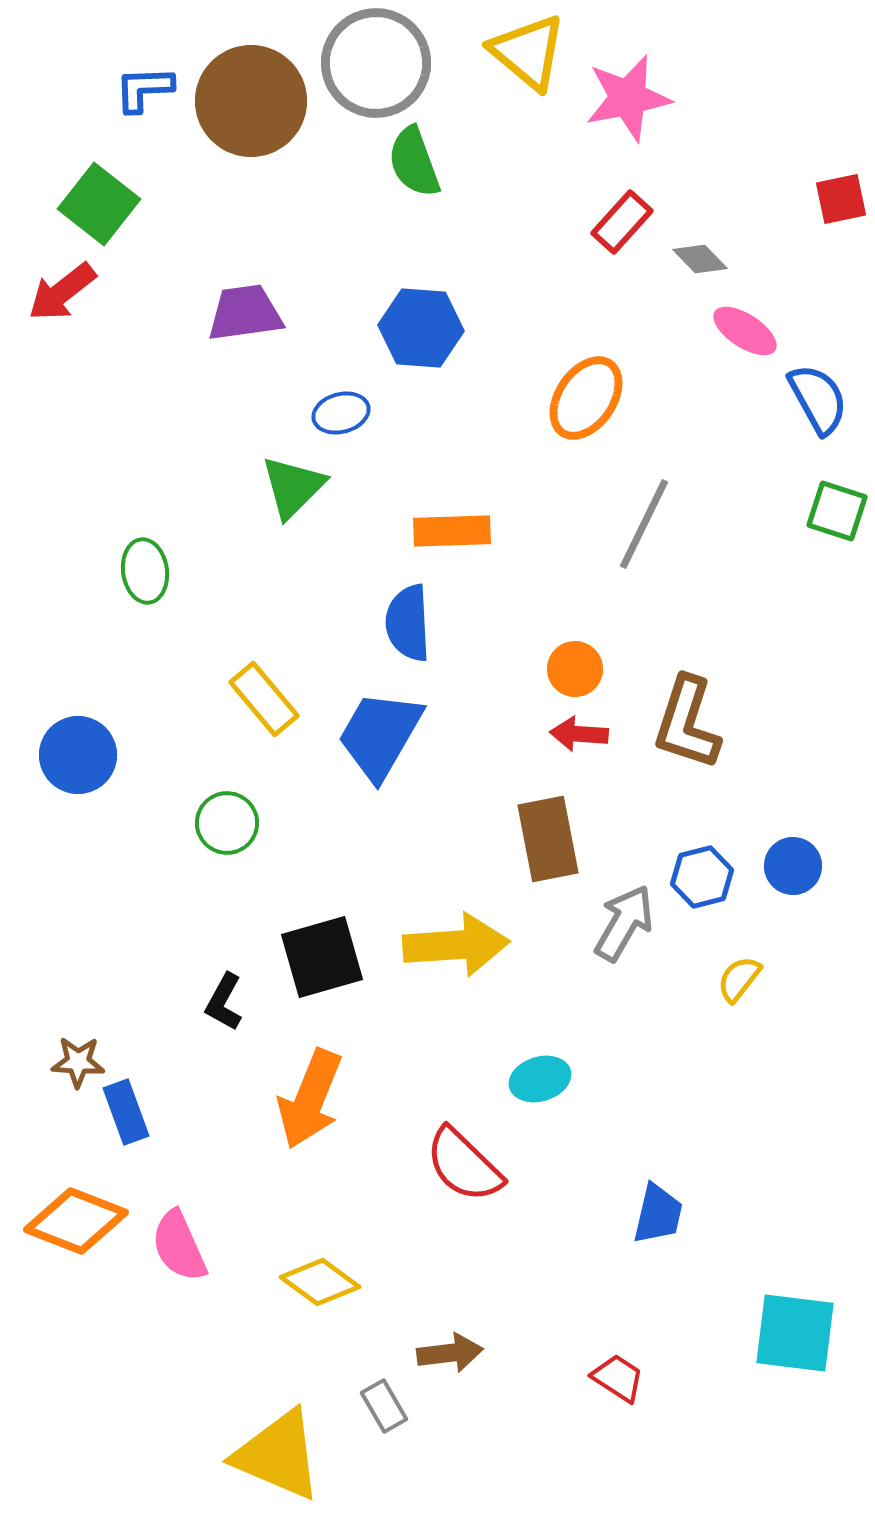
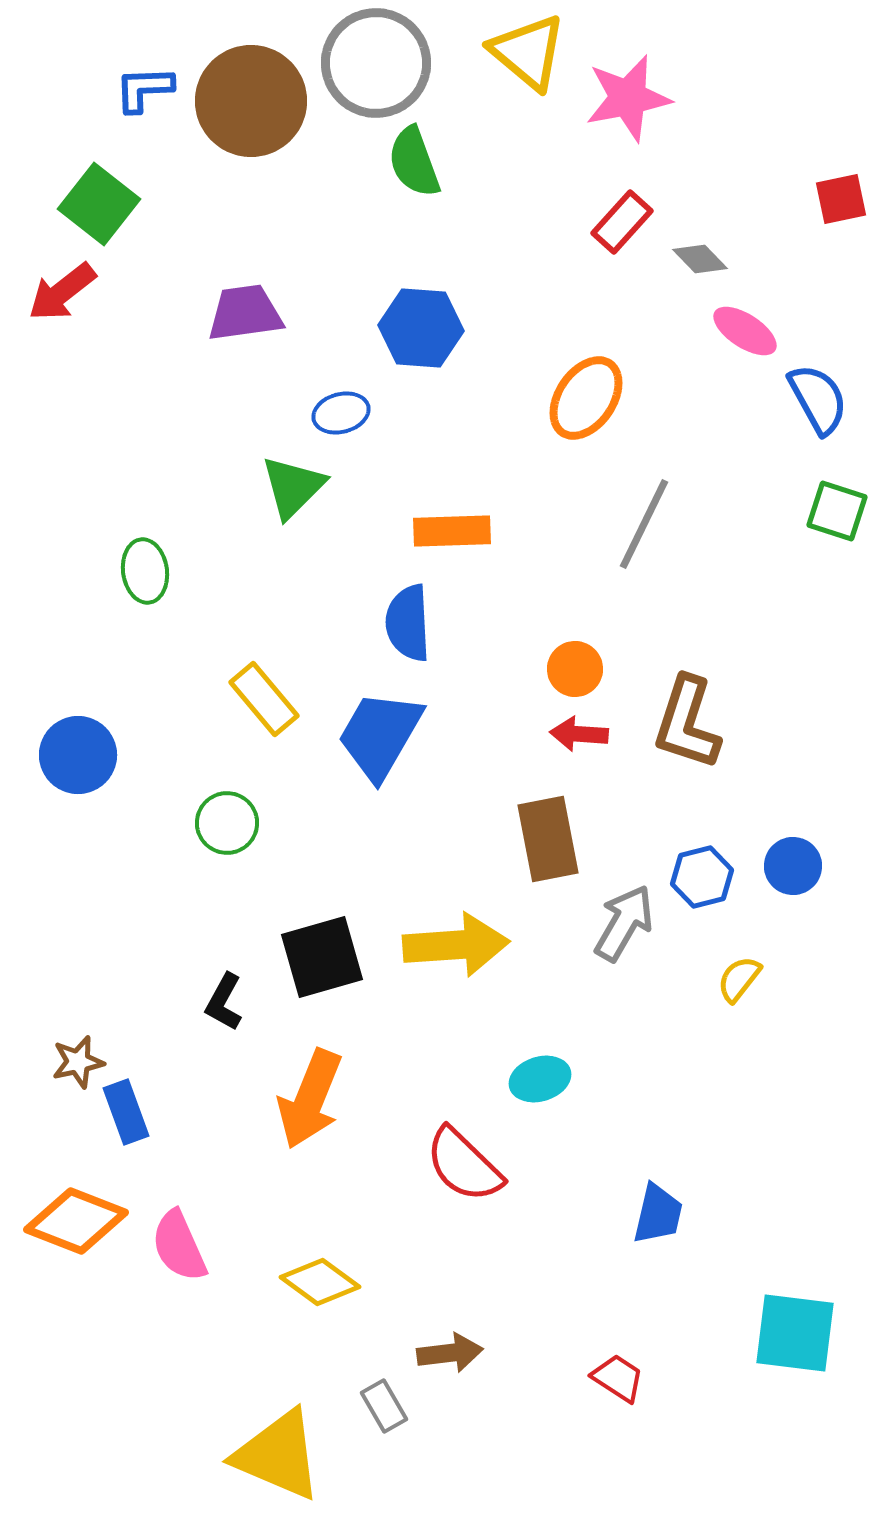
brown star at (78, 1062): rotated 16 degrees counterclockwise
